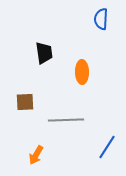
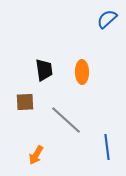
blue semicircle: moved 6 px right; rotated 45 degrees clockwise
black trapezoid: moved 17 px down
gray line: rotated 44 degrees clockwise
blue line: rotated 40 degrees counterclockwise
